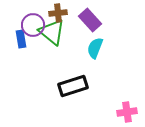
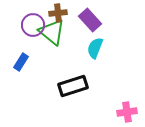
blue rectangle: moved 23 px down; rotated 42 degrees clockwise
